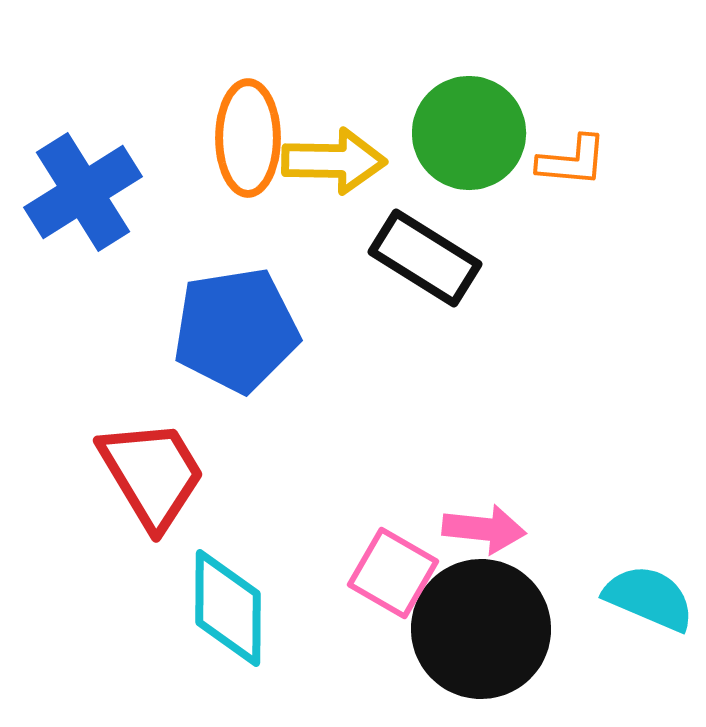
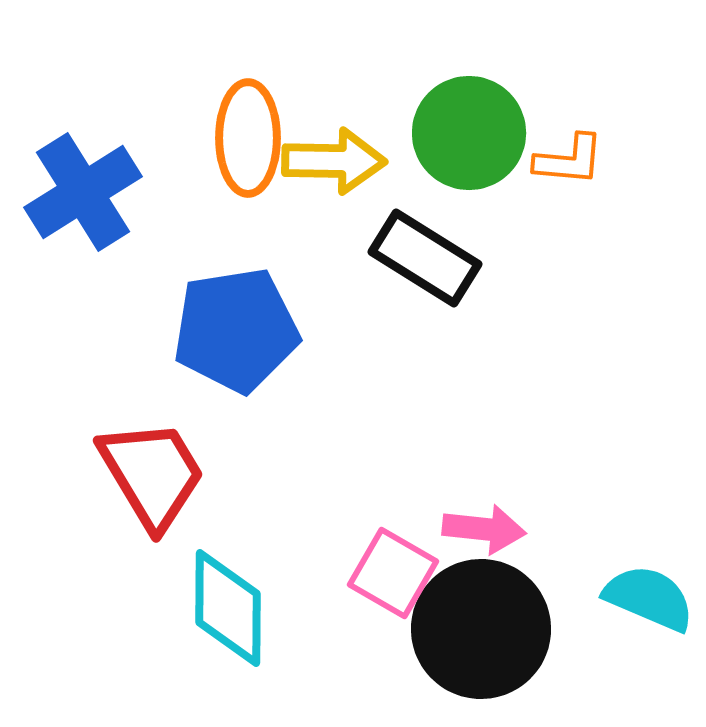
orange L-shape: moved 3 px left, 1 px up
